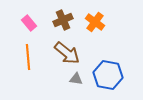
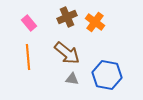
brown cross: moved 4 px right, 3 px up
blue hexagon: moved 1 px left
gray triangle: moved 4 px left
